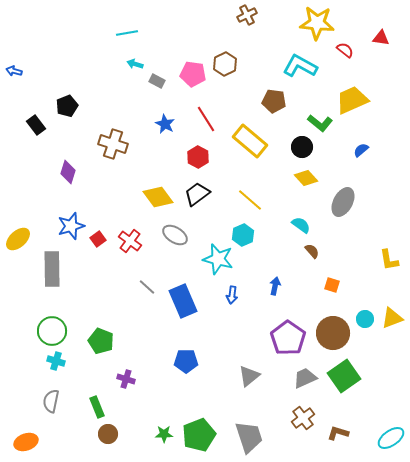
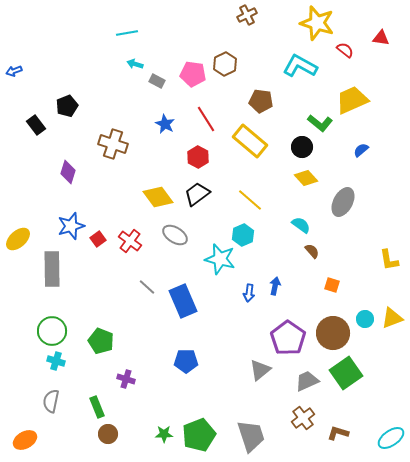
yellow star at (317, 23): rotated 12 degrees clockwise
blue arrow at (14, 71): rotated 35 degrees counterclockwise
brown pentagon at (274, 101): moved 13 px left
cyan star at (218, 259): moved 2 px right
blue arrow at (232, 295): moved 17 px right, 2 px up
gray triangle at (249, 376): moved 11 px right, 6 px up
green square at (344, 376): moved 2 px right, 3 px up
gray trapezoid at (305, 378): moved 2 px right, 3 px down
gray trapezoid at (249, 437): moved 2 px right, 1 px up
orange ellipse at (26, 442): moved 1 px left, 2 px up; rotated 10 degrees counterclockwise
